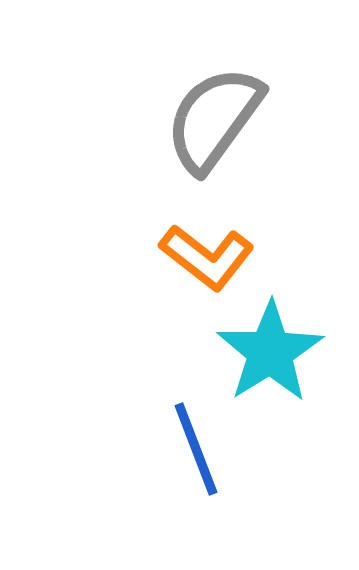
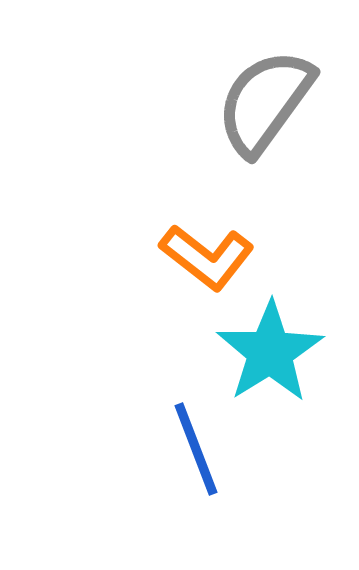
gray semicircle: moved 51 px right, 17 px up
